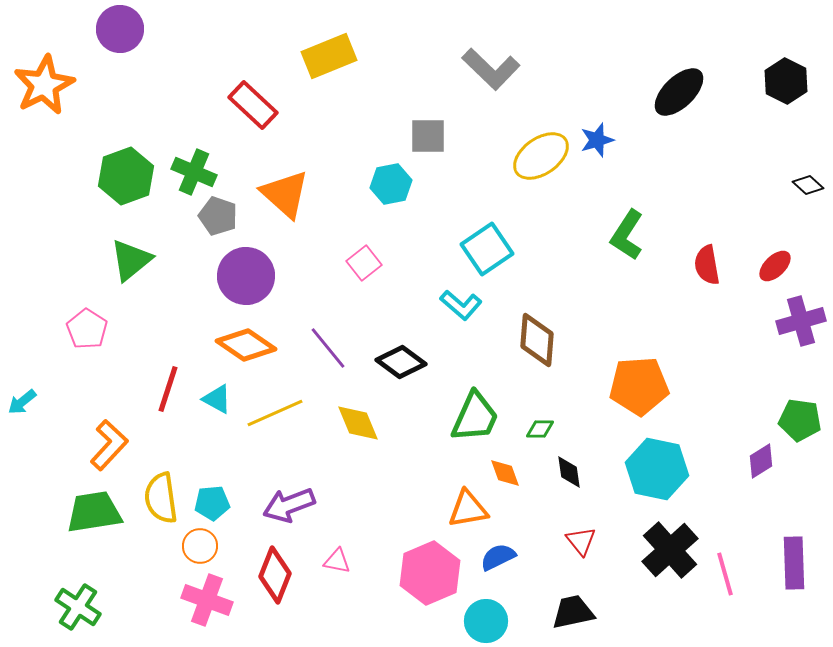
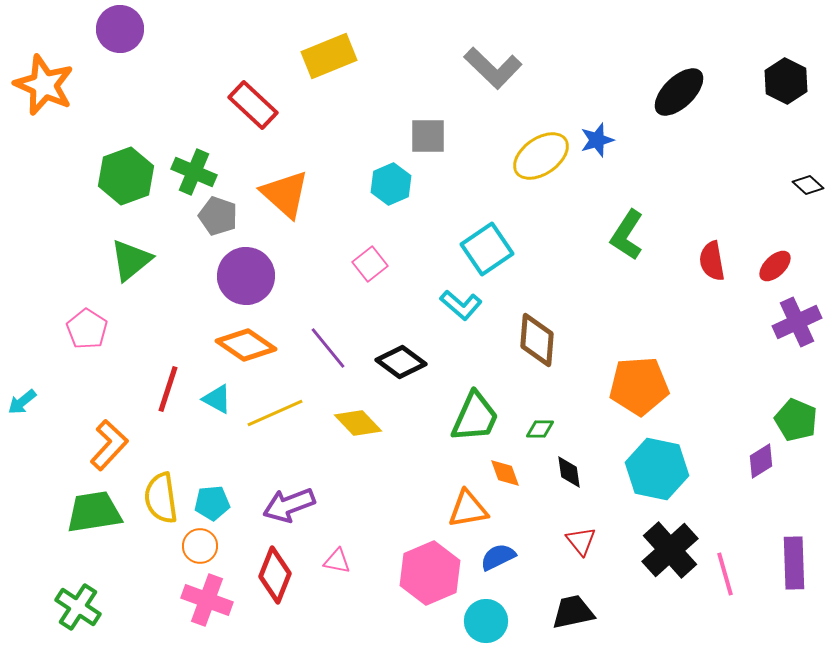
gray L-shape at (491, 69): moved 2 px right, 1 px up
orange star at (44, 85): rotated 22 degrees counterclockwise
cyan hexagon at (391, 184): rotated 12 degrees counterclockwise
pink square at (364, 263): moved 6 px right, 1 px down
red semicircle at (707, 265): moved 5 px right, 4 px up
purple cross at (801, 321): moved 4 px left, 1 px down; rotated 9 degrees counterclockwise
green pentagon at (800, 420): moved 4 px left; rotated 15 degrees clockwise
yellow diamond at (358, 423): rotated 21 degrees counterclockwise
